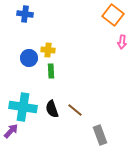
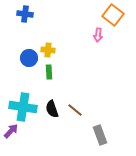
pink arrow: moved 24 px left, 7 px up
green rectangle: moved 2 px left, 1 px down
